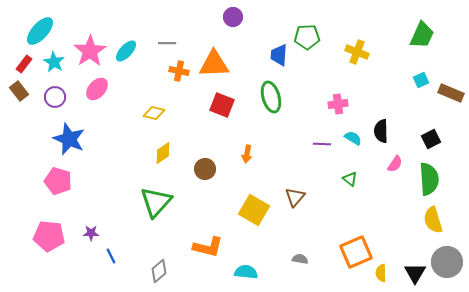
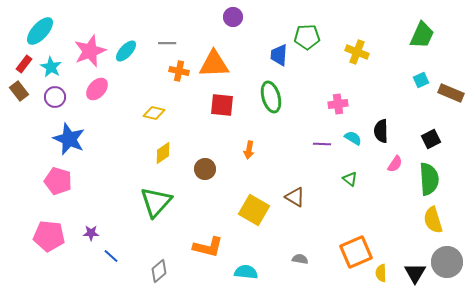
pink star at (90, 51): rotated 12 degrees clockwise
cyan star at (54, 62): moved 3 px left, 5 px down
red square at (222, 105): rotated 15 degrees counterclockwise
orange arrow at (247, 154): moved 2 px right, 4 px up
brown triangle at (295, 197): rotated 40 degrees counterclockwise
blue line at (111, 256): rotated 21 degrees counterclockwise
